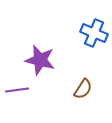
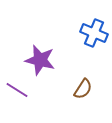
purple line: rotated 40 degrees clockwise
